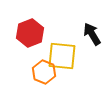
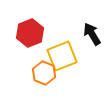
yellow square: rotated 28 degrees counterclockwise
orange hexagon: moved 1 px down
